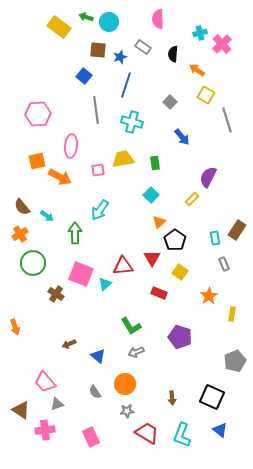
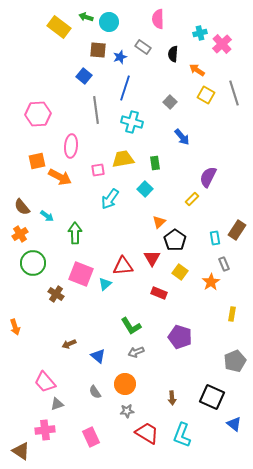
blue line at (126, 85): moved 1 px left, 3 px down
gray line at (227, 120): moved 7 px right, 27 px up
cyan square at (151, 195): moved 6 px left, 6 px up
cyan arrow at (100, 210): moved 10 px right, 11 px up
orange star at (209, 296): moved 2 px right, 14 px up
brown triangle at (21, 410): moved 41 px down
blue triangle at (220, 430): moved 14 px right, 6 px up
